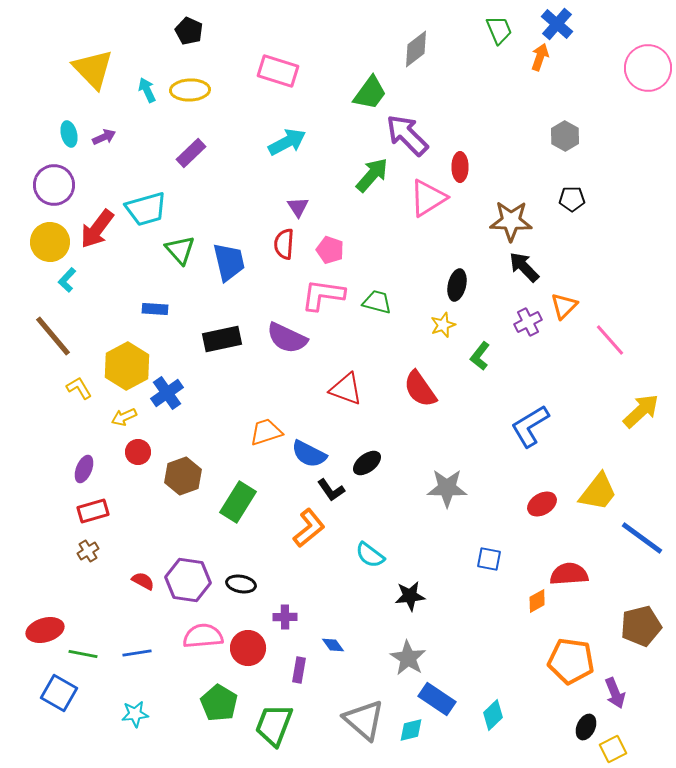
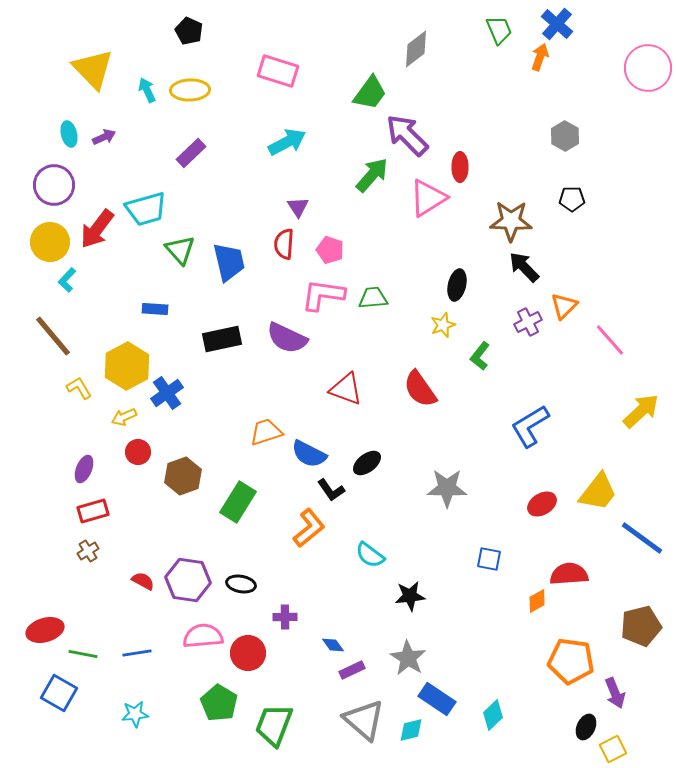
green trapezoid at (377, 302): moved 4 px left, 4 px up; rotated 20 degrees counterclockwise
red circle at (248, 648): moved 5 px down
purple rectangle at (299, 670): moved 53 px right; rotated 55 degrees clockwise
